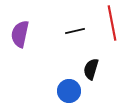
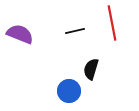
purple semicircle: rotated 100 degrees clockwise
